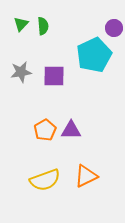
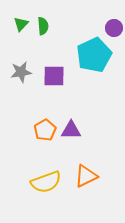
yellow semicircle: moved 1 px right, 2 px down
